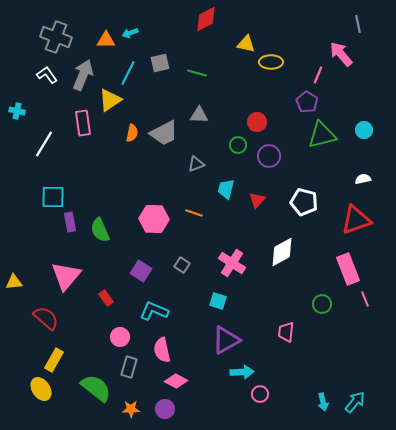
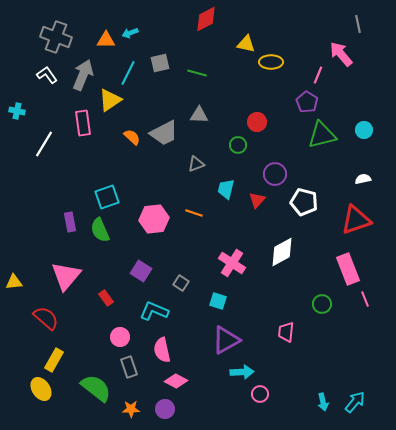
orange semicircle at (132, 133): moved 4 px down; rotated 60 degrees counterclockwise
purple circle at (269, 156): moved 6 px right, 18 px down
cyan square at (53, 197): moved 54 px right; rotated 20 degrees counterclockwise
pink hexagon at (154, 219): rotated 8 degrees counterclockwise
gray square at (182, 265): moved 1 px left, 18 px down
gray rectangle at (129, 367): rotated 35 degrees counterclockwise
